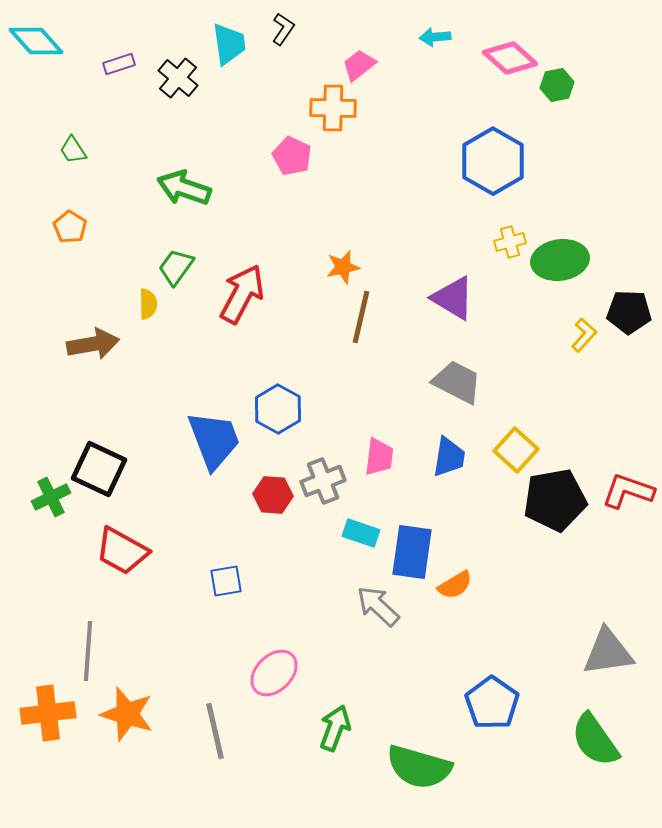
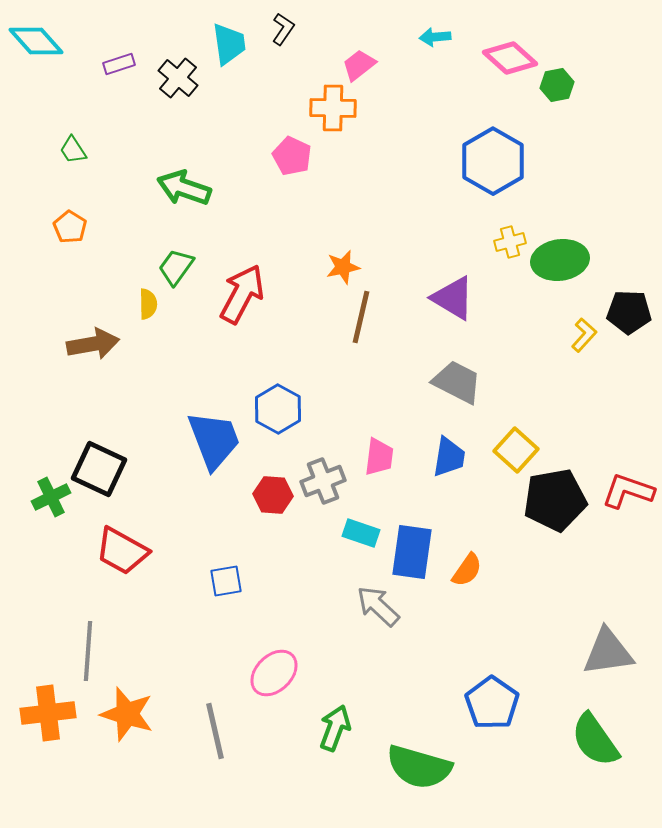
orange semicircle at (455, 585): moved 12 px right, 15 px up; rotated 24 degrees counterclockwise
